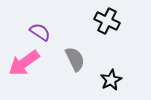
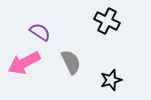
gray semicircle: moved 4 px left, 3 px down
pink arrow: rotated 8 degrees clockwise
black star: rotated 10 degrees clockwise
